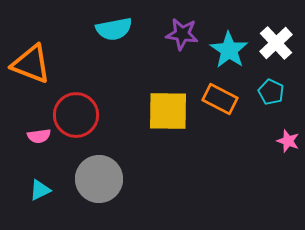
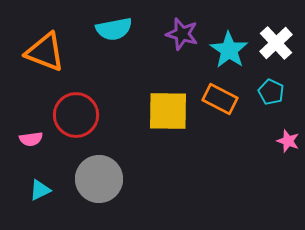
purple star: rotated 8 degrees clockwise
orange triangle: moved 14 px right, 12 px up
pink semicircle: moved 8 px left, 3 px down
